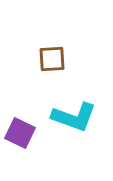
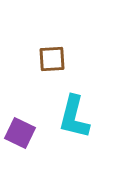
cyan L-shape: rotated 84 degrees clockwise
